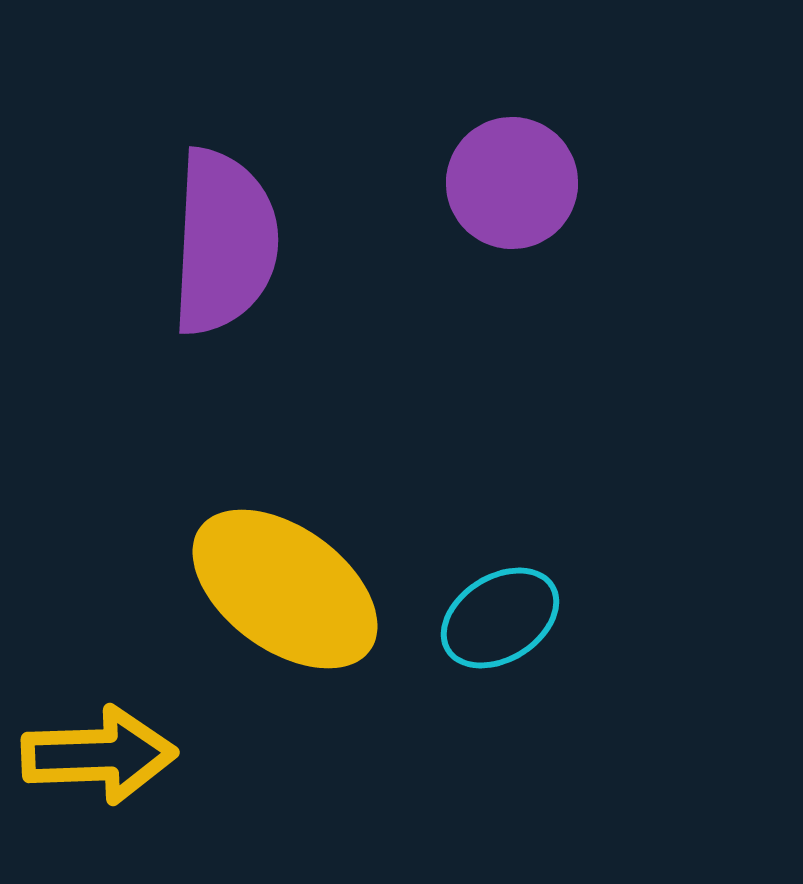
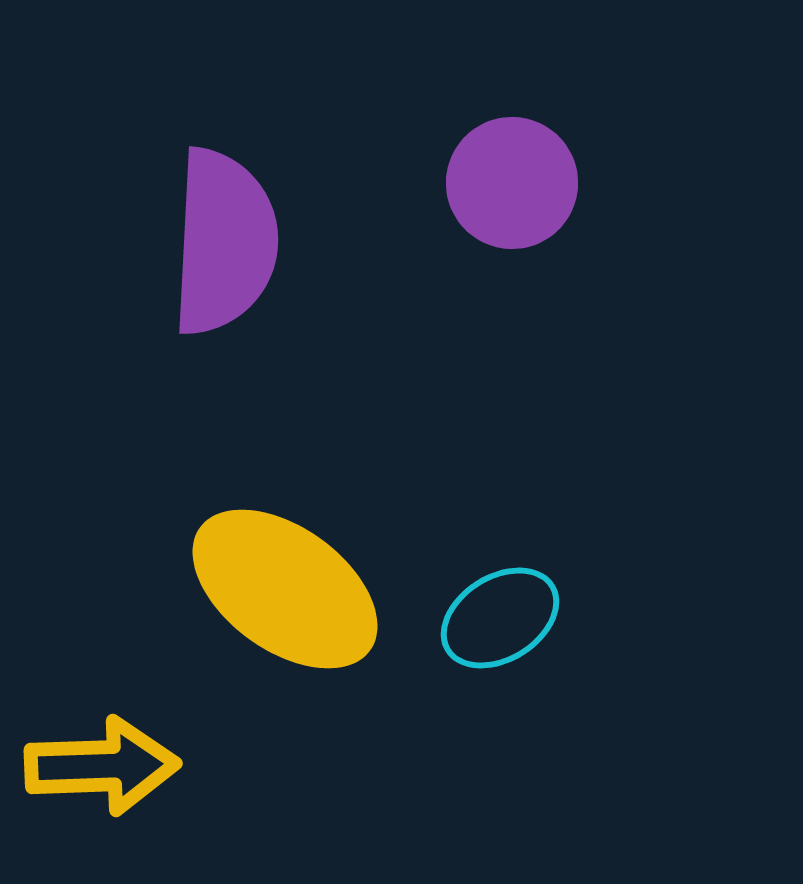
yellow arrow: moved 3 px right, 11 px down
